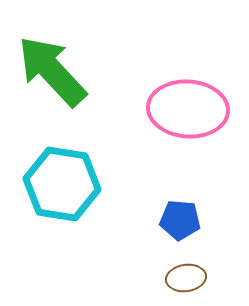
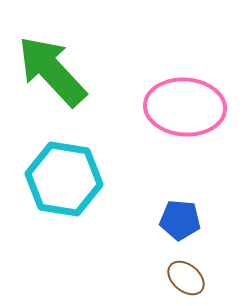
pink ellipse: moved 3 px left, 2 px up
cyan hexagon: moved 2 px right, 5 px up
brown ellipse: rotated 48 degrees clockwise
